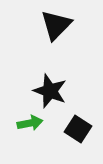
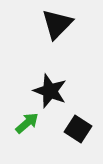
black triangle: moved 1 px right, 1 px up
green arrow: moved 3 px left; rotated 30 degrees counterclockwise
